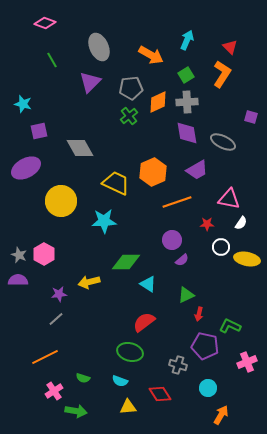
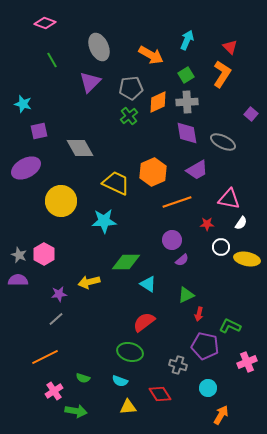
purple square at (251, 117): moved 3 px up; rotated 24 degrees clockwise
